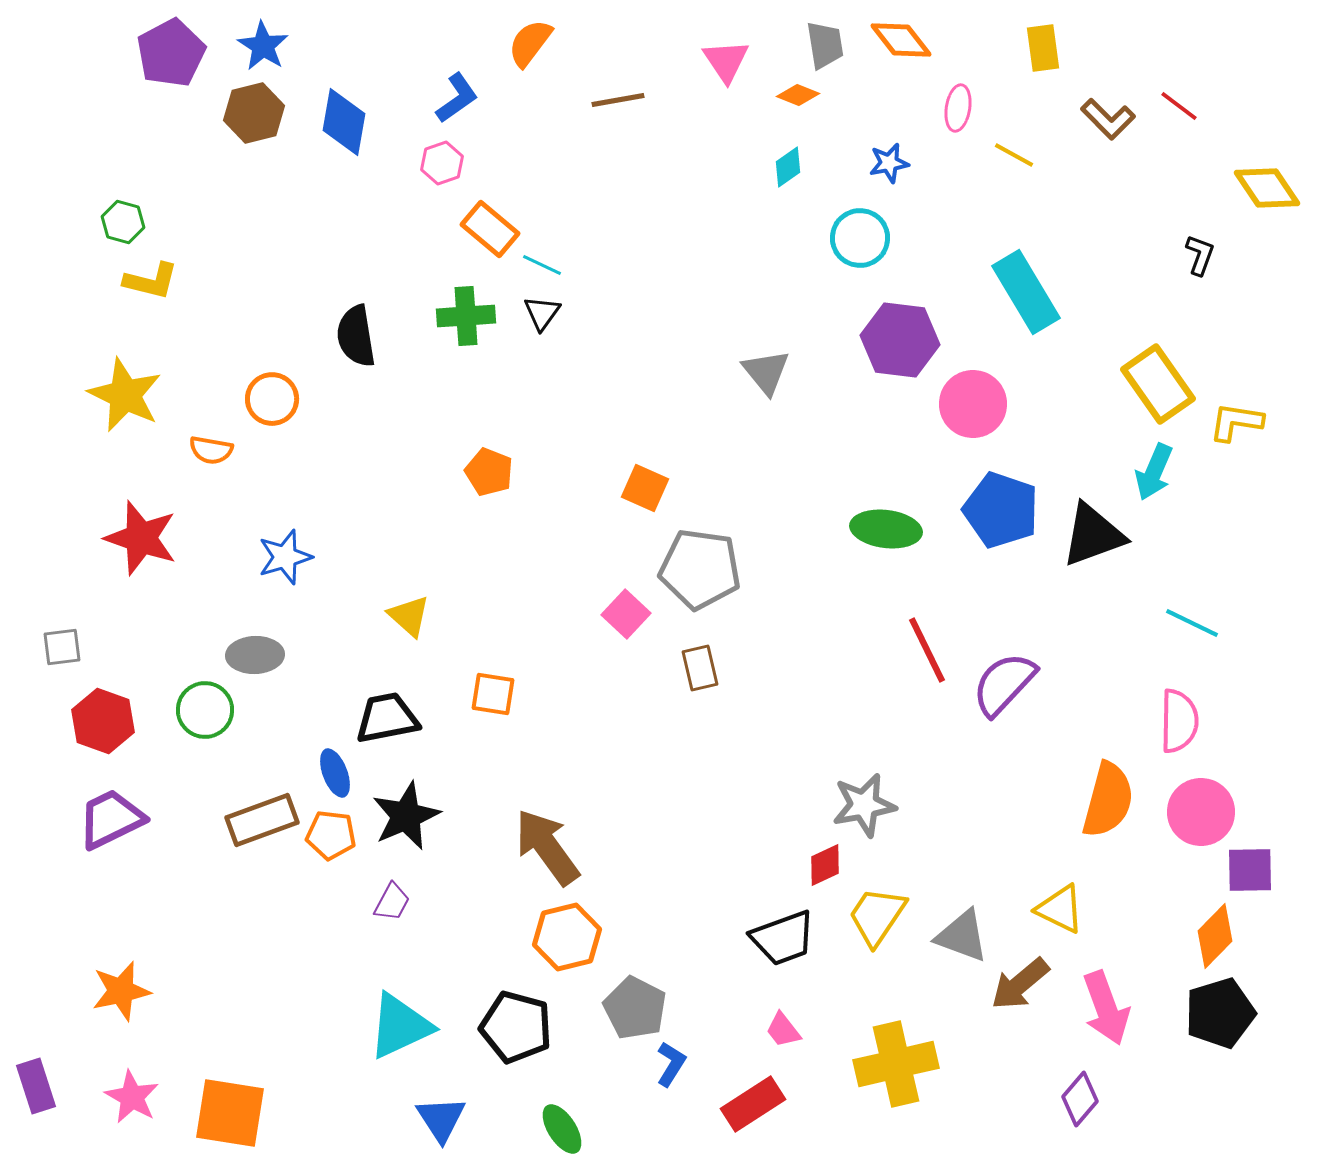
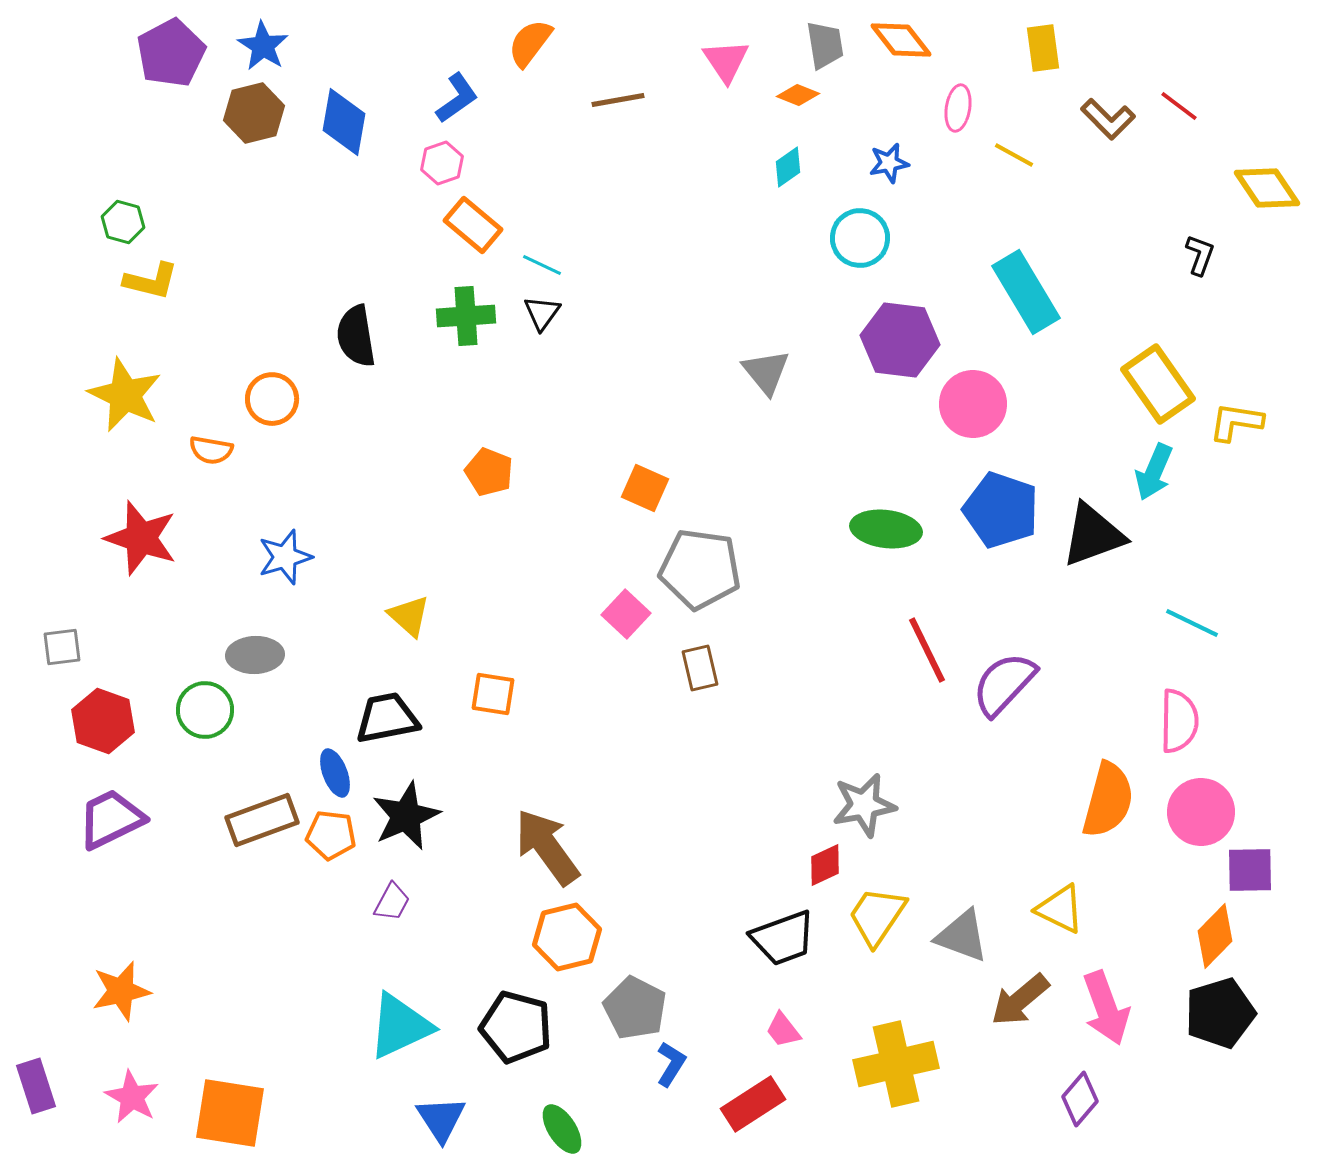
orange rectangle at (490, 229): moved 17 px left, 4 px up
brown arrow at (1020, 984): moved 16 px down
